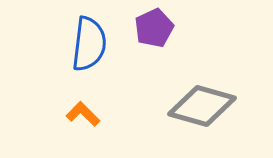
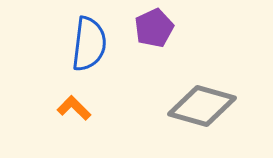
orange L-shape: moved 9 px left, 6 px up
